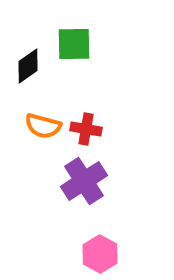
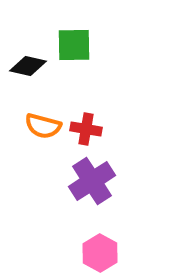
green square: moved 1 px down
black diamond: rotated 48 degrees clockwise
purple cross: moved 8 px right
pink hexagon: moved 1 px up
